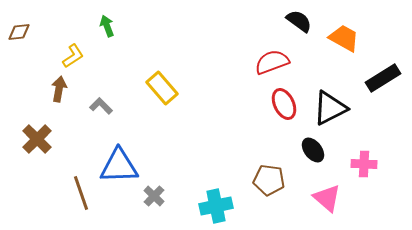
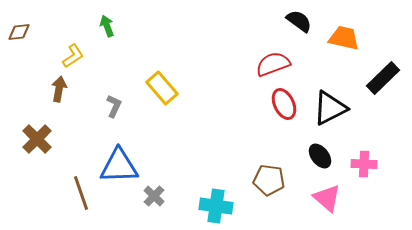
orange trapezoid: rotated 16 degrees counterclockwise
red semicircle: moved 1 px right, 2 px down
black rectangle: rotated 12 degrees counterclockwise
gray L-shape: moved 13 px right; rotated 70 degrees clockwise
black ellipse: moved 7 px right, 6 px down
cyan cross: rotated 20 degrees clockwise
